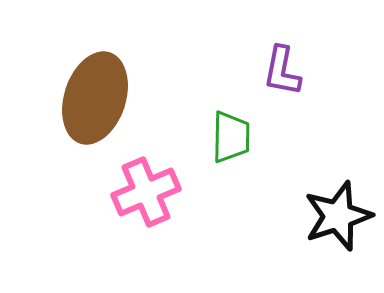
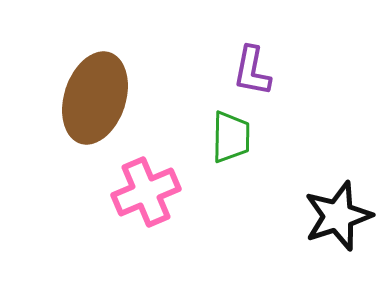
purple L-shape: moved 30 px left
